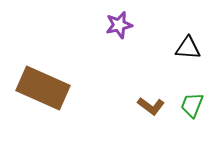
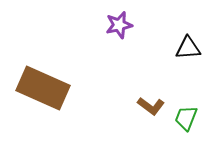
black triangle: rotated 8 degrees counterclockwise
green trapezoid: moved 6 px left, 13 px down
